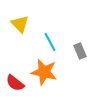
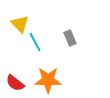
cyan line: moved 15 px left
gray rectangle: moved 10 px left, 13 px up
orange star: moved 4 px right, 8 px down; rotated 12 degrees counterclockwise
